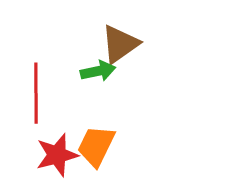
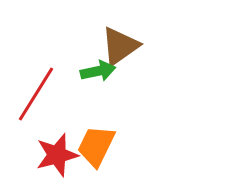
brown triangle: moved 2 px down
red line: moved 1 px down; rotated 32 degrees clockwise
